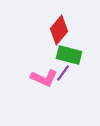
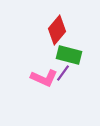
red diamond: moved 2 px left
